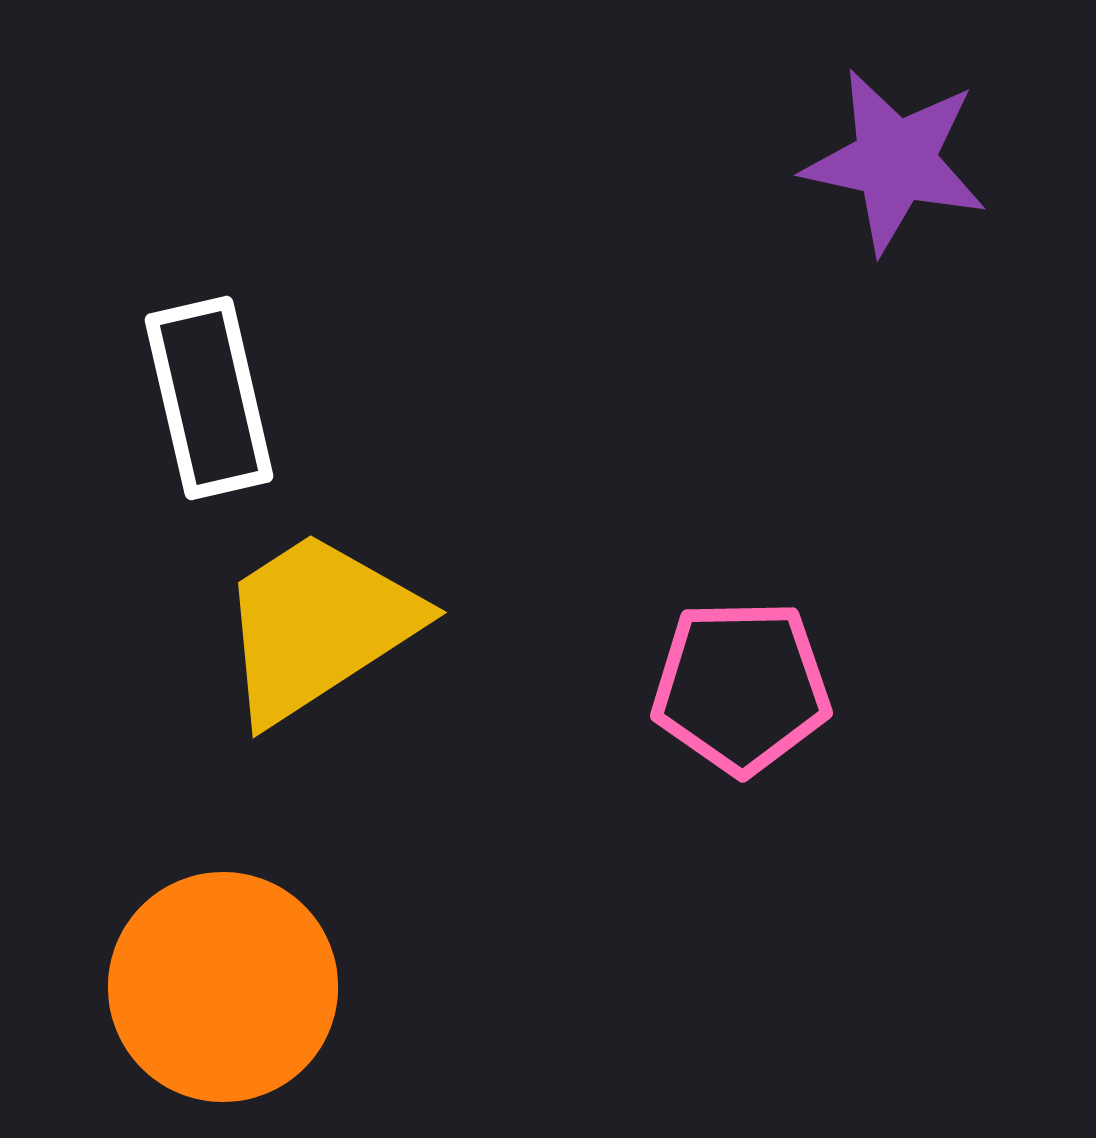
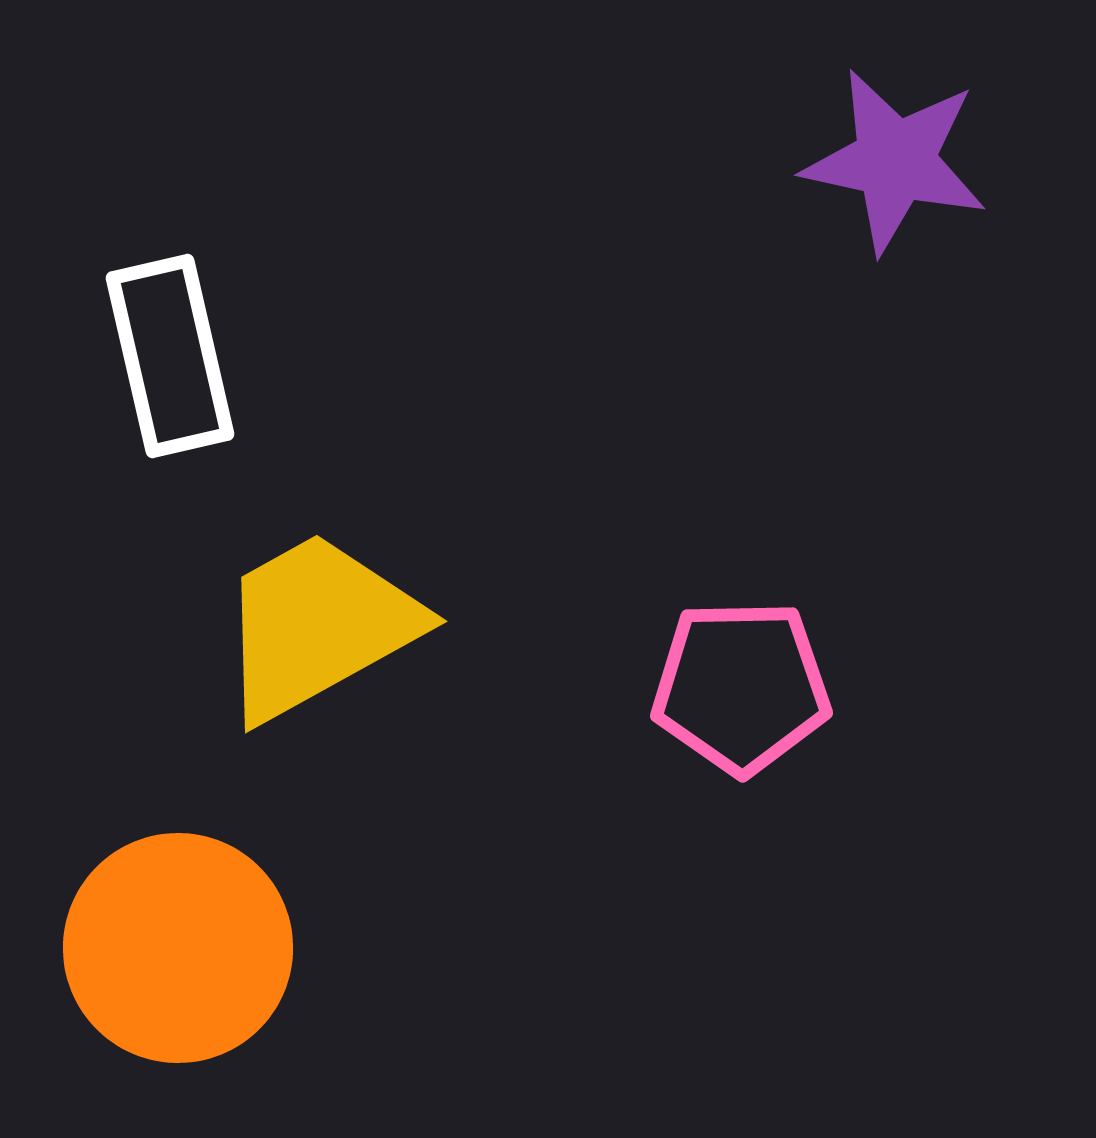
white rectangle: moved 39 px left, 42 px up
yellow trapezoid: rotated 4 degrees clockwise
orange circle: moved 45 px left, 39 px up
